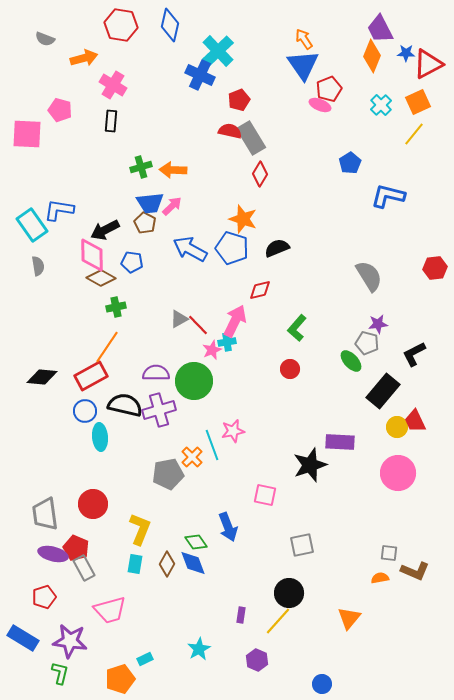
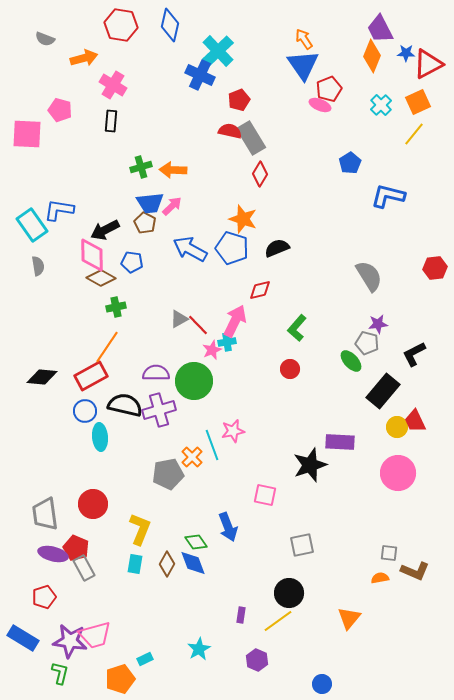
pink trapezoid at (110, 610): moved 15 px left, 25 px down
yellow line at (278, 621): rotated 12 degrees clockwise
